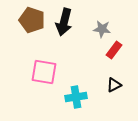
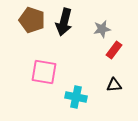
gray star: rotated 18 degrees counterclockwise
black triangle: rotated 21 degrees clockwise
cyan cross: rotated 20 degrees clockwise
